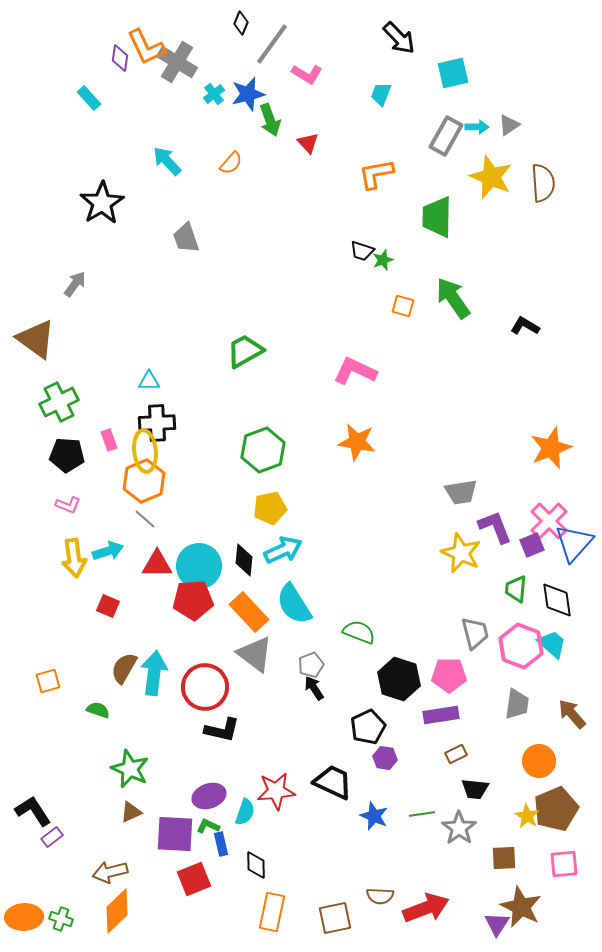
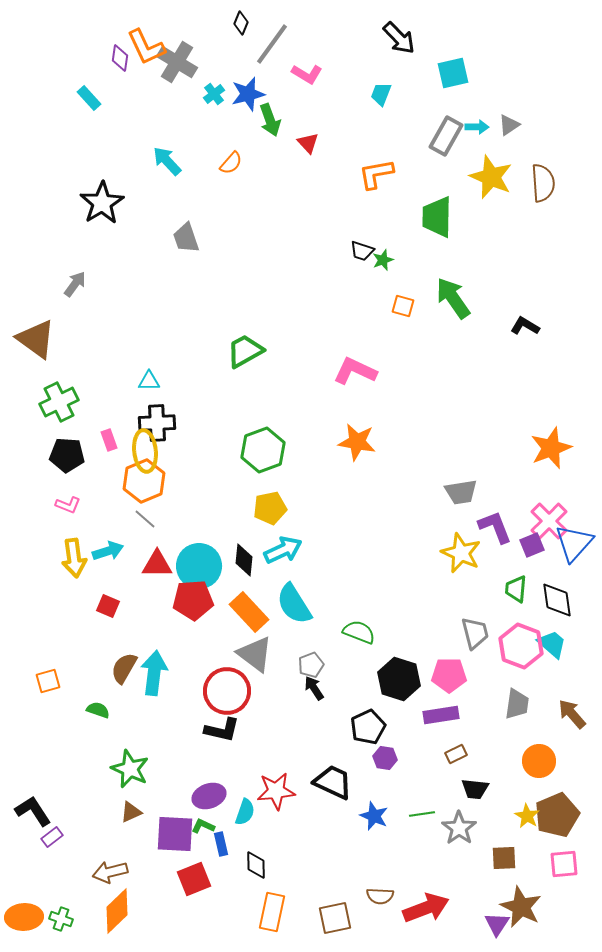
red circle at (205, 687): moved 22 px right, 4 px down
brown pentagon at (556, 809): moved 1 px right, 6 px down
green L-shape at (208, 826): moved 5 px left
